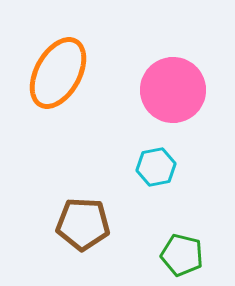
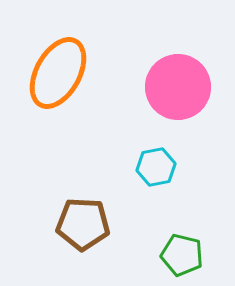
pink circle: moved 5 px right, 3 px up
